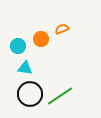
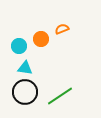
cyan circle: moved 1 px right
black circle: moved 5 px left, 2 px up
